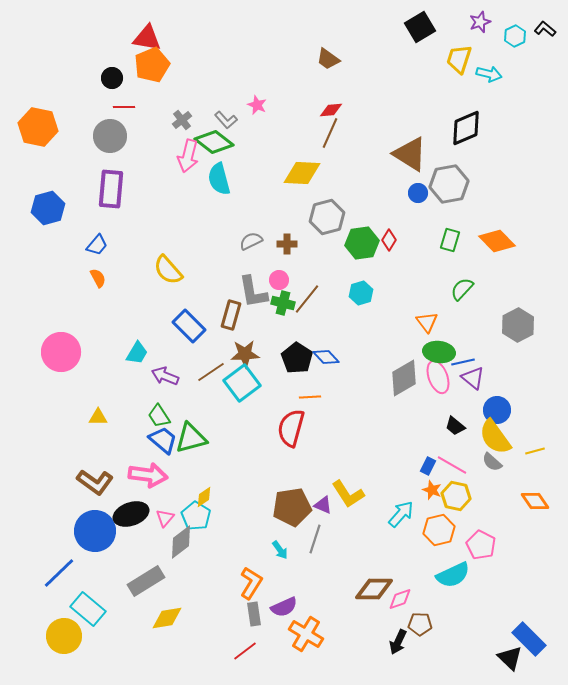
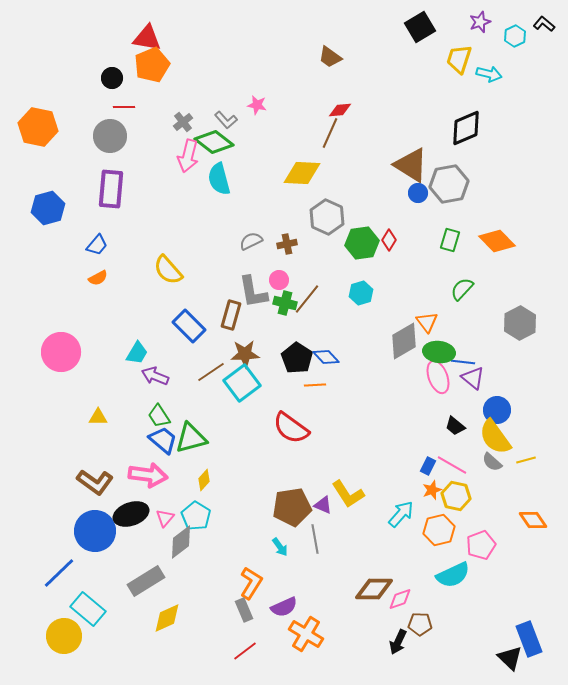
black L-shape at (545, 29): moved 1 px left, 5 px up
brown trapezoid at (328, 59): moved 2 px right, 2 px up
pink star at (257, 105): rotated 12 degrees counterclockwise
red diamond at (331, 110): moved 9 px right
gray cross at (182, 120): moved 1 px right, 2 px down
brown triangle at (410, 154): moved 1 px right, 11 px down
gray hexagon at (327, 217): rotated 20 degrees counterclockwise
brown cross at (287, 244): rotated 12 degrees counterclockwise
orange semicircle at (98, 278): rotated 90 degrees clockwise
green cross at (283, 303): moved 2 px right
gray hexagon at (518, 325): moved 2 px right, 2 px up
blue line at (463, 362): rotated 20 degrees clockwise
purple arrow at (165, 376): moved 10 px left
gray diamond at (404, 378): moved 37 px up
orange line at (310, 397): moved 5 px right, 12 px up
red semicircle at (291, 428): rotated 69 degrees counterclockwise
yellow line at (535, 451): moved 9 px left, 9 px down
orange star at (432, 490): rotated 30 degrees clockwise
yellow diamond at (204, 497): moved 17 px up; rotated 15 degrees counterclockwise
orange diamond at (535, 501): moved 2 px left, 19 px down
gray line at (315, 539): rotated 28 degrees counterclockwise
pink pentagon at (481, 545): rotated 24 degrees clockwise
cyan arrow at (280, 550): moved 3 px up
gray rectangle at (254, 614): moved 10 px left, 4 px up; rotated 15 degrees counterclockwise
yellow diamond at (167, 618): rotated 16 degrees counterclockwise
blue rectangle at (529, 639): rotated 24 degrees clockwise
